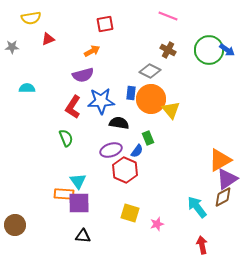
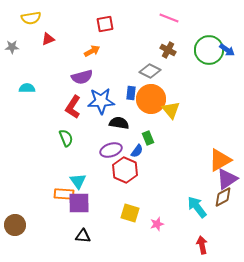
pink line: moved 1 px right, 2 px down
purple semicircle: moved 1 px left, 2 px down
